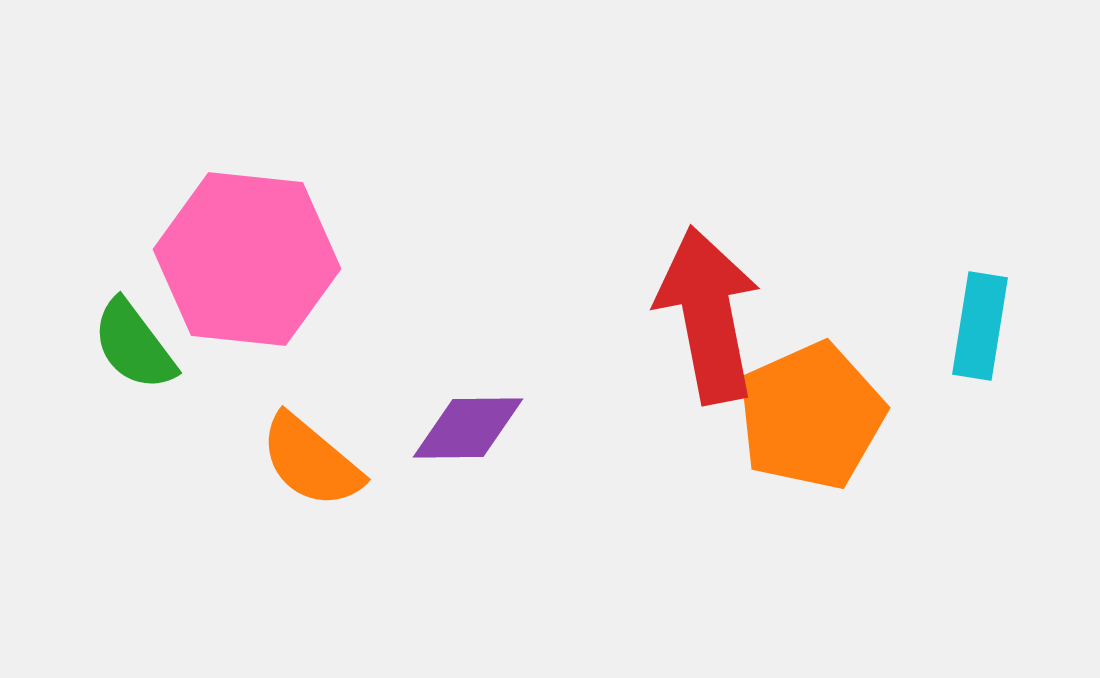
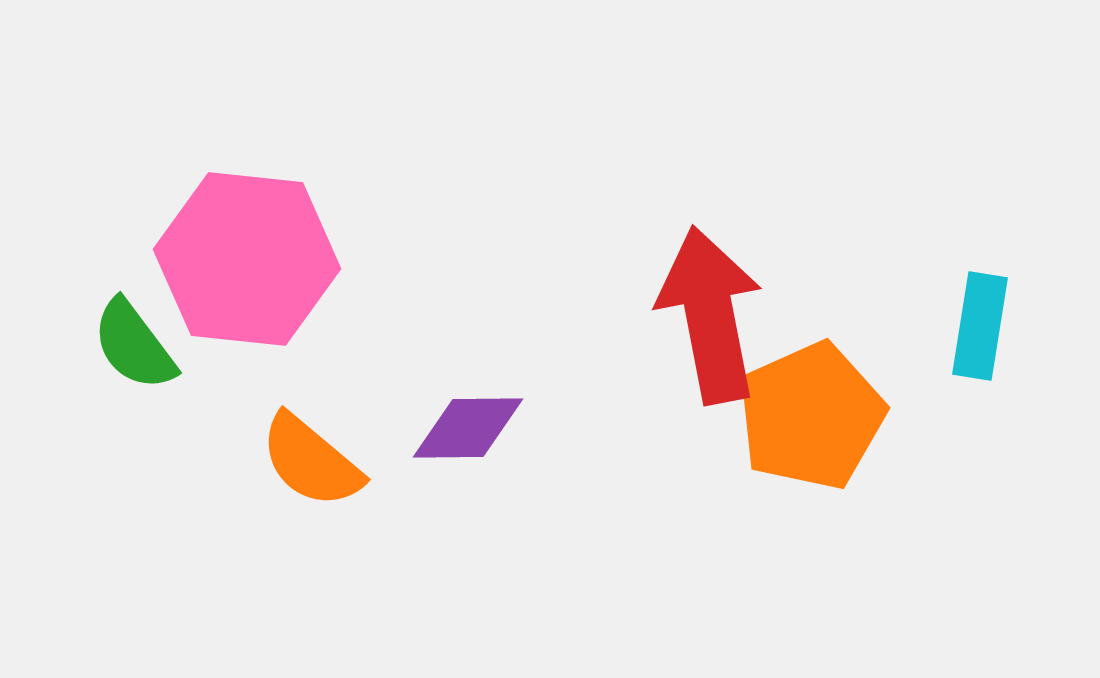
red arrow: moved 2 px right
